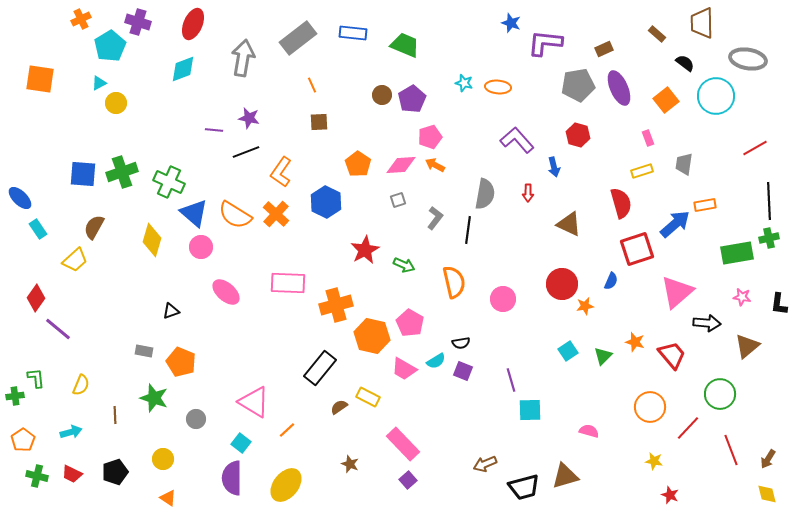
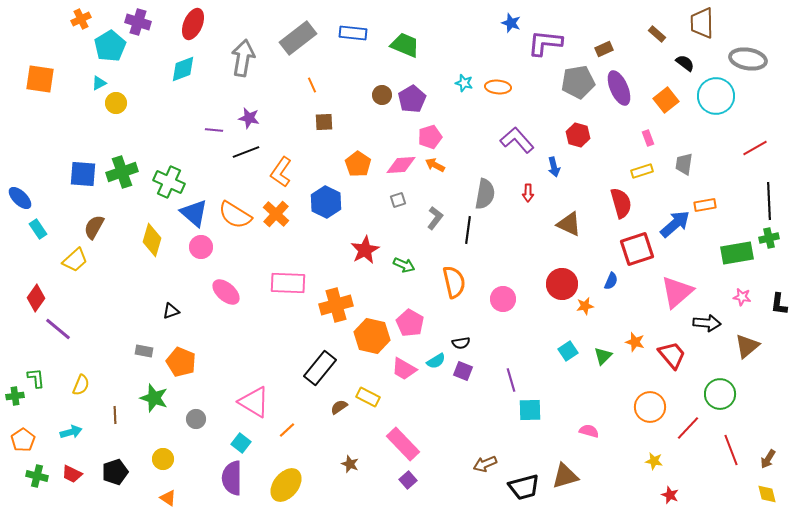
gray pentagon at (578, 85): moved 3 px up
brown square at (319, 122): moved 5 px right
